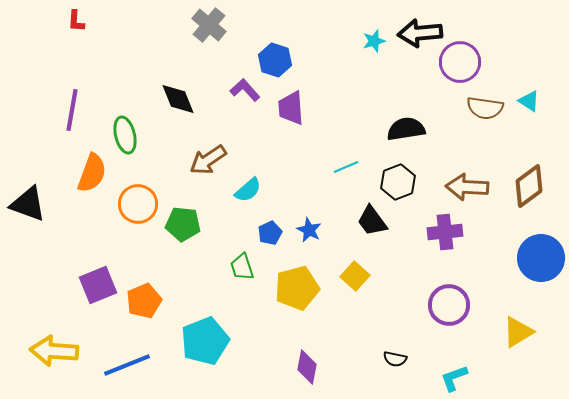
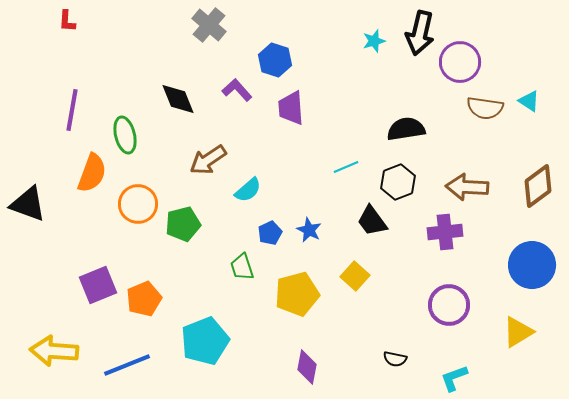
red L-shape at (76, 21): moved 9 px left
black arrow at (420, 33): rotated 72 degrees counterclockwise
purple L-shape at (245, 90): moved 8 px left
brown diamond at (529, 186): moved 9 px right
green pentagon at (183, 224): rotated 20 degrees counterclockwise
blue circle at (541, 258): moved 9 px left, 7 px down
yellow pentagon at (297, 288): moved 6 px down
orange pentagon at (144, 301): moved 2 px up
